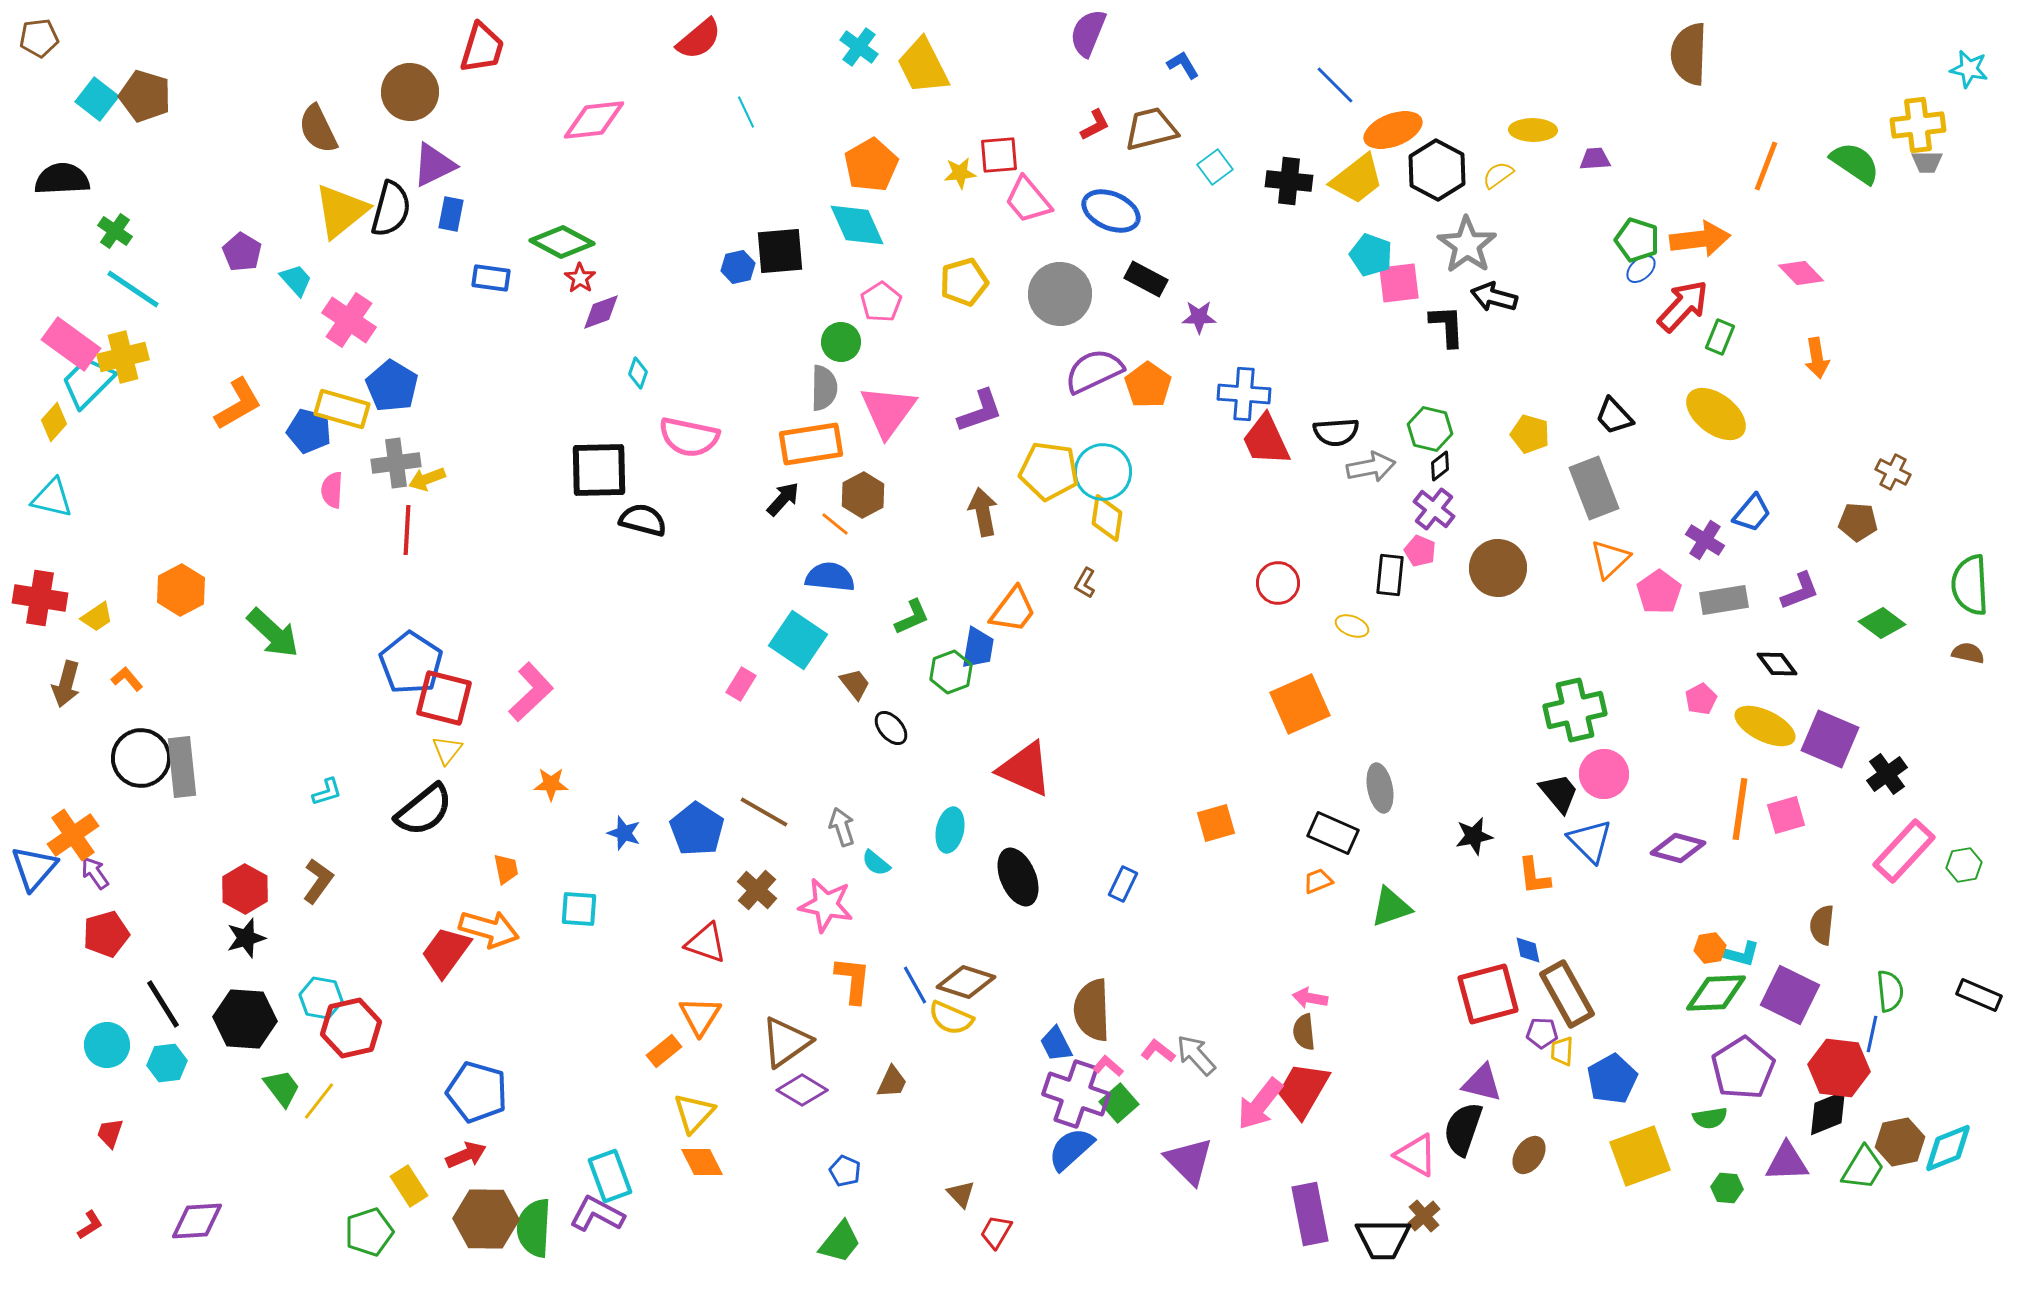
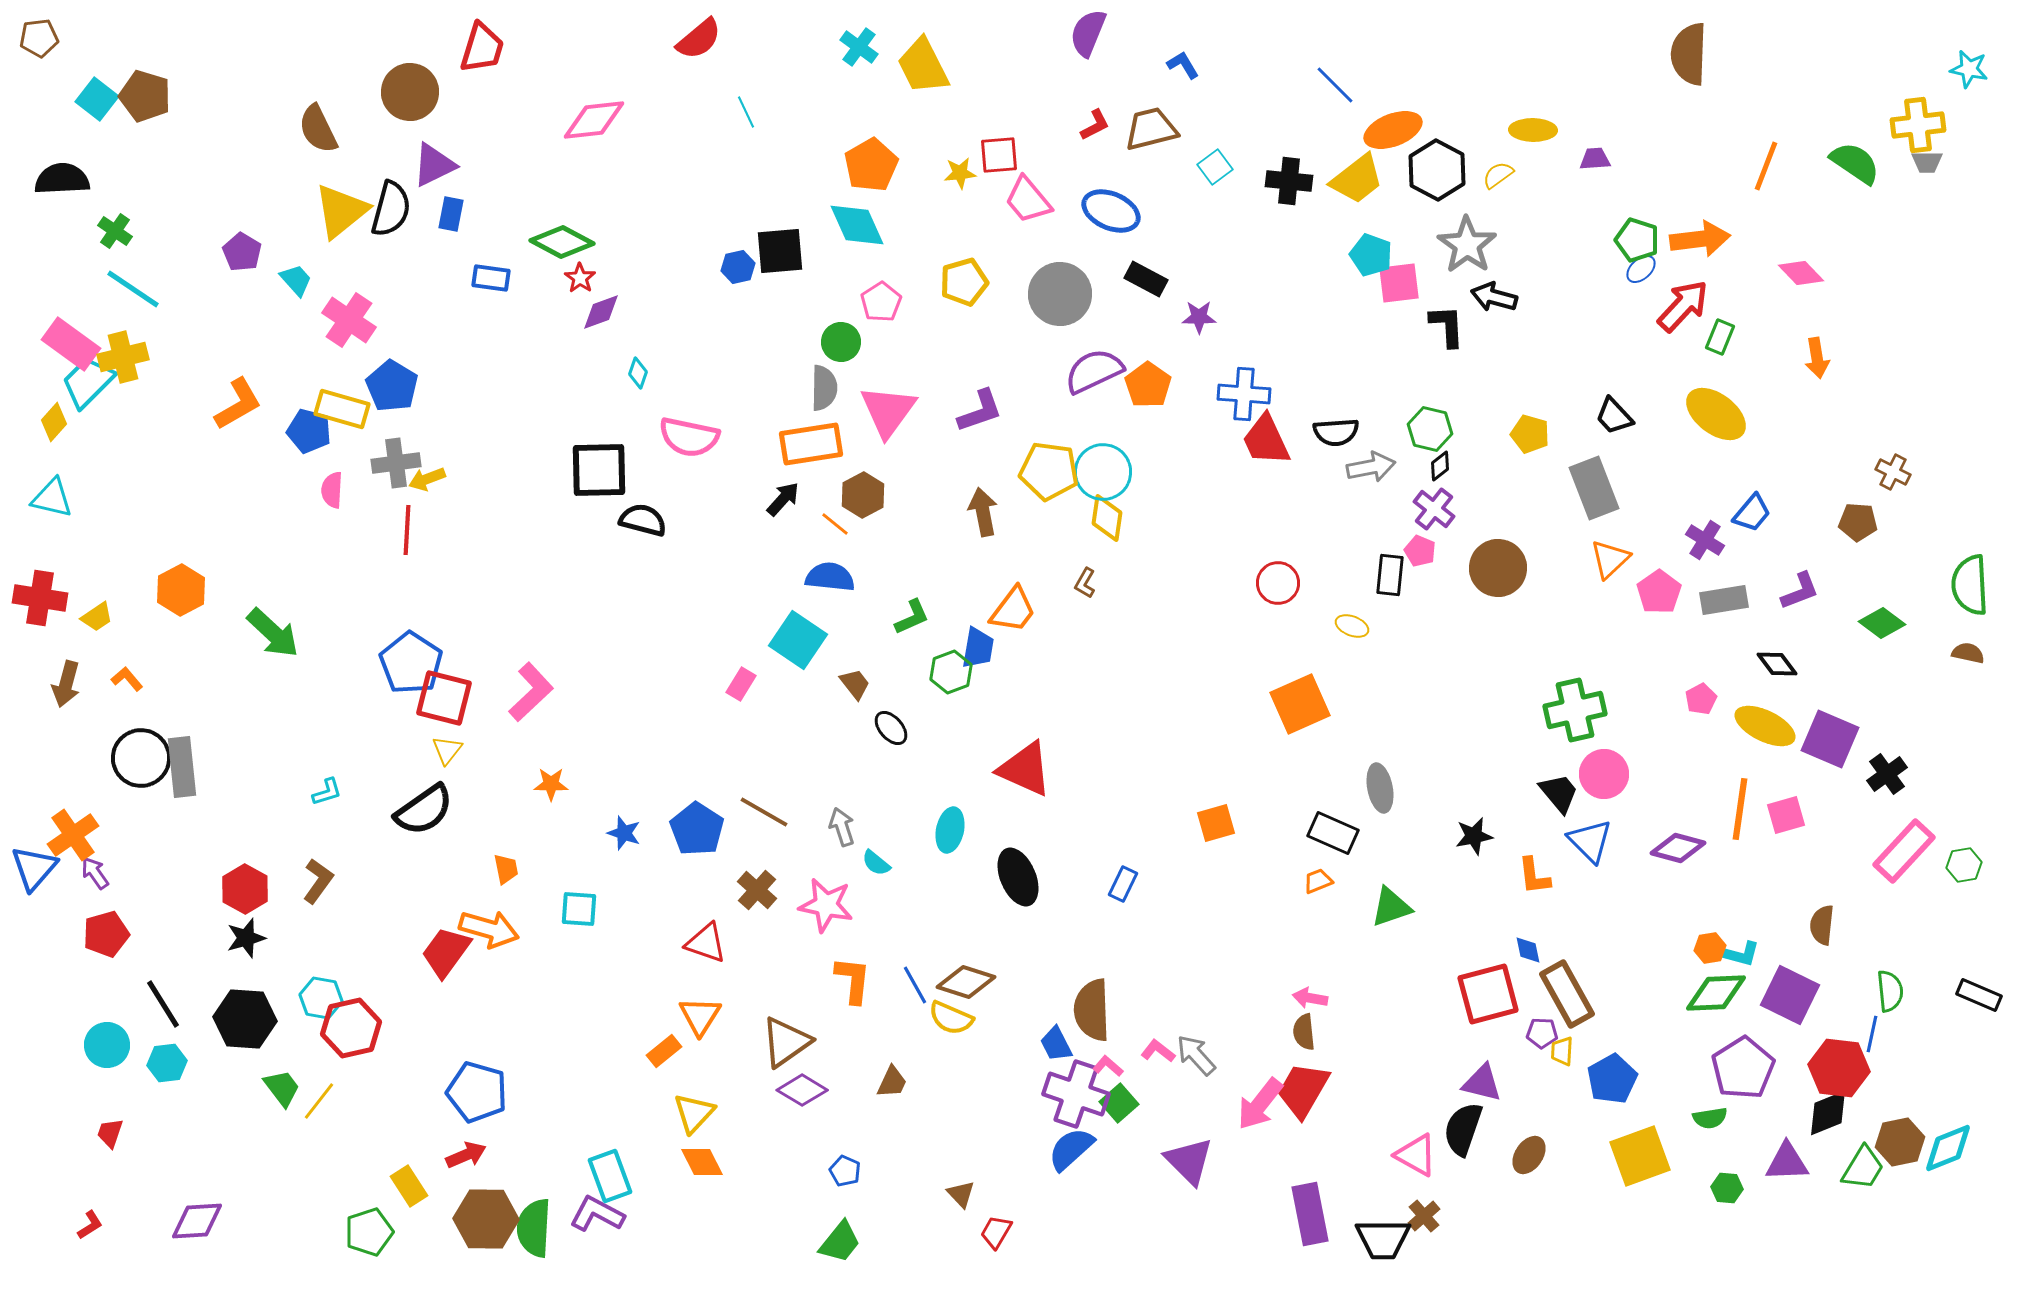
black semicircle at (424, 810): rotated 4 degrees clockwise
